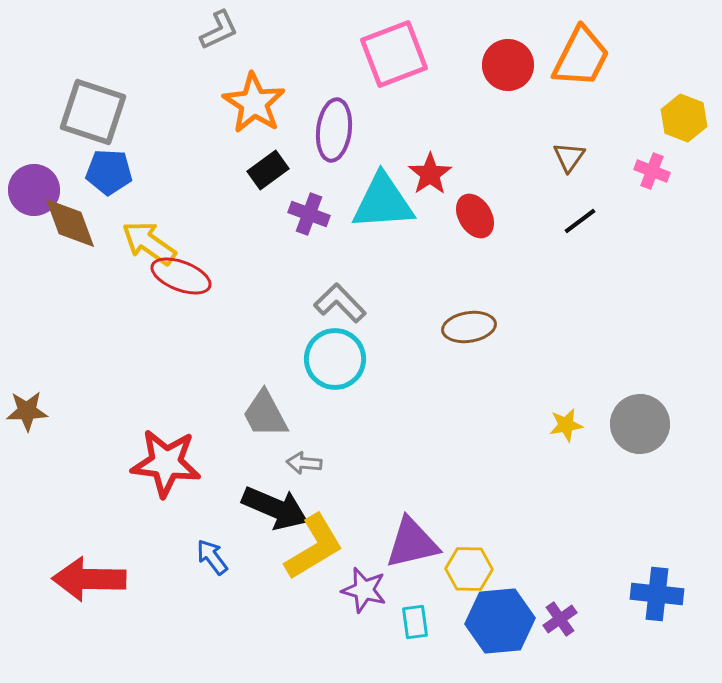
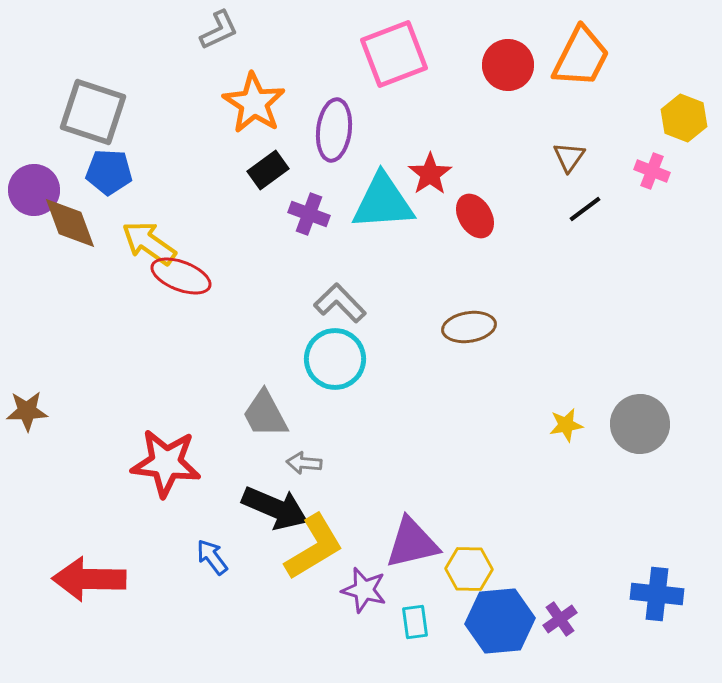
black line at (580, 221): moved 5 px right, 12 px up
